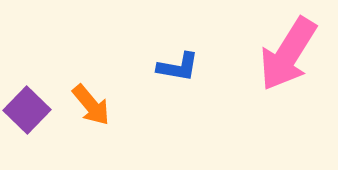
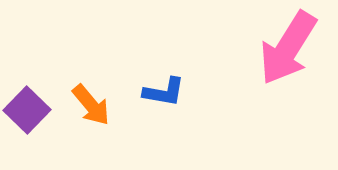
pink arrow: moved 6 px up
blue L-shape: moved 14 px left, 25 px down
